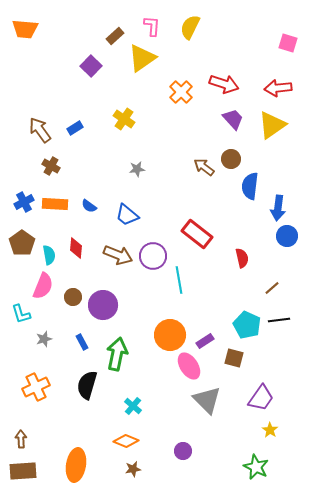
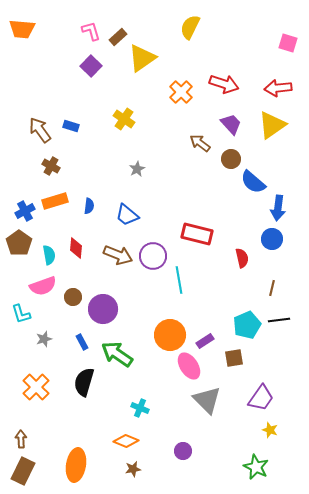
pink L-shape at (152, 26): moved 61 px left, 5 px down; rotated 20 degrees counterclockwise
orange trapezoid at (25, 29): moved 3 px left
brown rectangle at (115, 36): moved 3 px right, 1 px down
purple trapezoid at (233, 119): moved 2 px left, 5 px down
blue rectangle at (75, 128): moved 4 px left, 2 px up; rotated 49 degrees clockwise
brown arrow at (204, 167): moved 4 px left, 24 px up
gray star at (137, 169): rotated 21 degrees counterclockwise
blue semicircle at (250, 186): moved 3 px right, 4 px up; rotated 56 degrees counterclockwise
blue cross at (24, 202): moved 1 px right, 9 px down
orange rectangle at (55, 204): moved 3 px up; rotated 20 degrees counterclockwise
blue semicircle at (89, 206): rotated 119 degrees counterclockwise
red rectangle at (197, 234): rotated 24 degrees counterclockwise
blue circle at (287, 236): moved 15 px left, 3 px down
brown pentagon at (22, 243): moved 3 px left
pink semicircle at (43, 286): rotated 48 degrees clockwise
brown line at (272, 288): rotated 35 degrees counterclockwise
purple circle at (103, 305): moved 4 px down
cyan pentagon at (247, 325): rotated 24 degrees clockwise
green arrow at (117, 354): rotated 68 degrees counterclockwise
brown square at (234, 358): rotated 24 degrees counterclockwise
black semicircle at (87, 385): moved 3 px left, 3 px up
orange cross at (36, 387): rotated 20 degrees counterclockwise
cyan cross at (133, 406): moved 7 px right, 2 px down; rotated 18 degrees counterclockwise
yellow star at (270, 430): rotated 14 degrees counterclockwise
brown rectangle at (23, 471): rotated 60 degrees counterclockwise
